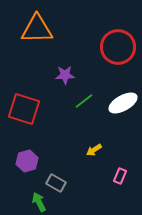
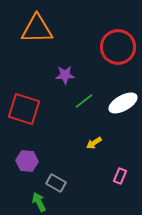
yellow arrow: moved 7 px up
purple hexagon: rotated 20 degrees clockwise
